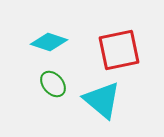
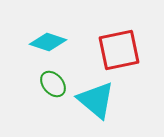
cyan diamond: moved 1 px left
cyan triangle: moved 6 px left
